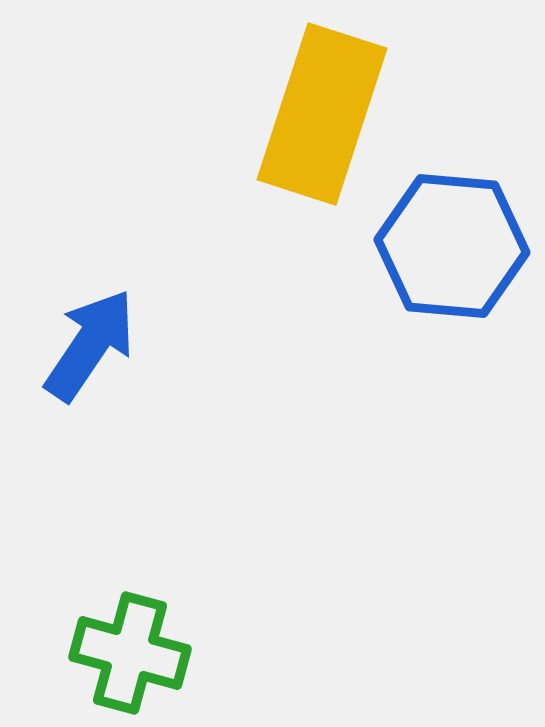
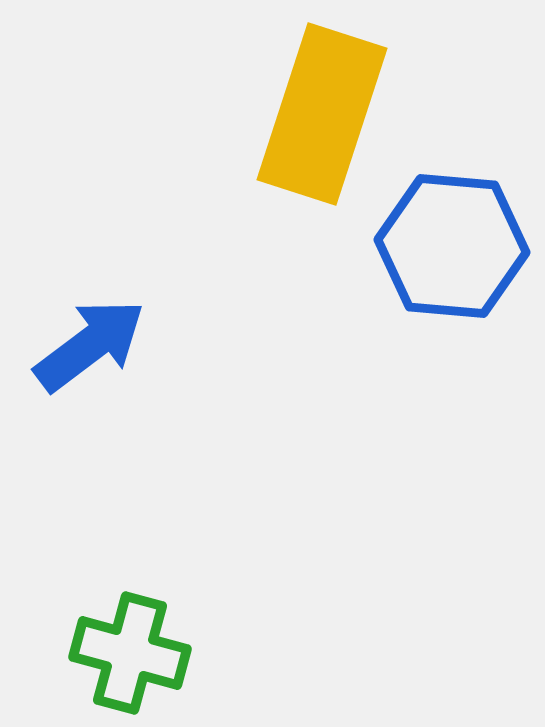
blue arrow: rotated 19 degrees clockwise
